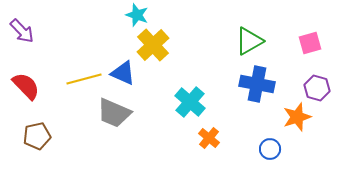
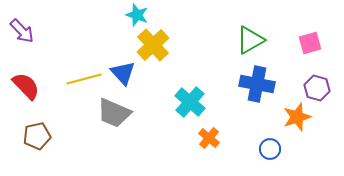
green triangle: moved 1 px right, 1 px up
blue triangle: rotated 24 degrees clockwise
